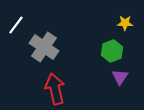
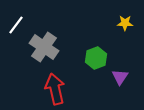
green hexagon: moved 16 px left, 7 px down
